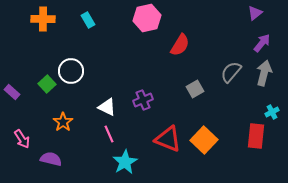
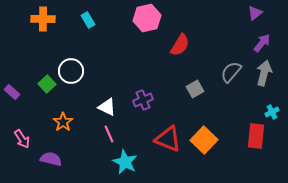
cyan star: rotated 15 degrees counterclockwise
